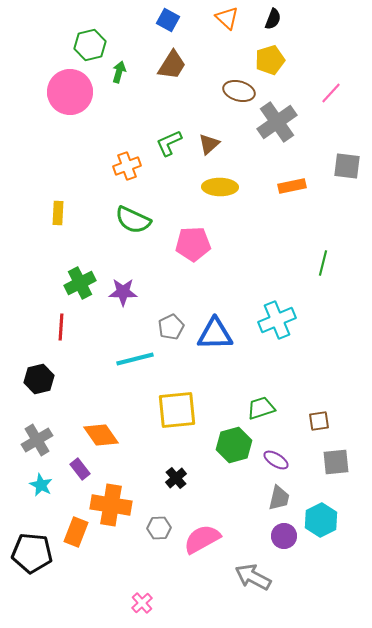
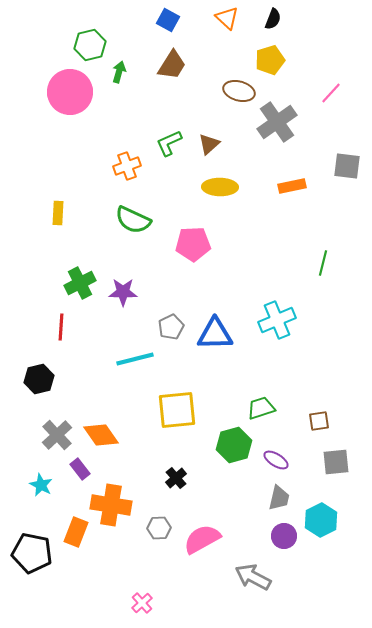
gray cross at (37, 440): moved 20 px right, 5 px up; rotated 12 degrees counterclockwise
black pentagon at (32, 553): rotated 6 degrees clockwise
